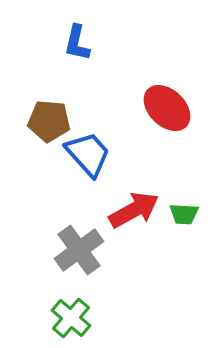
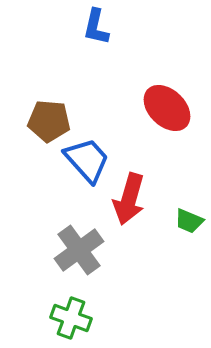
blue L-shape: moved 19 px right, 16 px up
blue trapezoid: moved 1 px left, 6 px down
red arrow: moved 5 px left, 11 px up; rotated 135 degrees clockwise
green trapezoid: moved 5 px right, 7 px down; rotated 20 degrees clockwise
green cross: rotated 21 degrees counterclockwise
